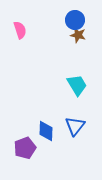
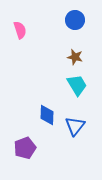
brown star: moved 3 px left, 22 px down
blue diamond: moved 1 px right, 16 px up
